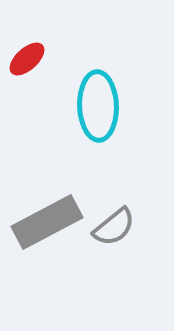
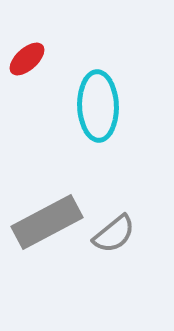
gray semicircle: moved 7 px down
